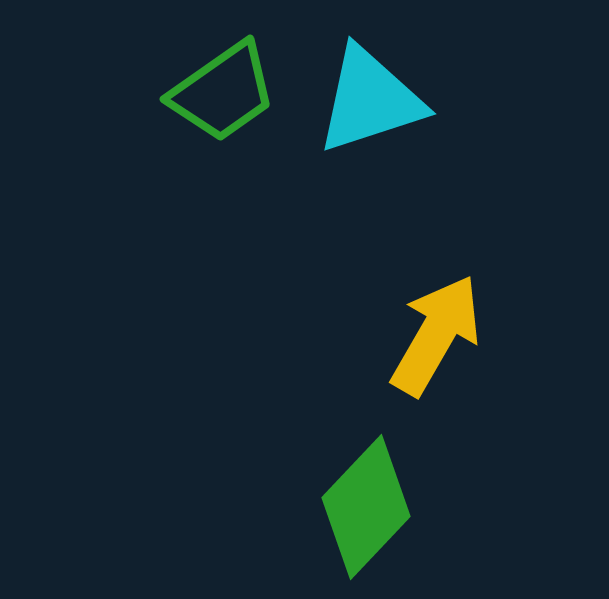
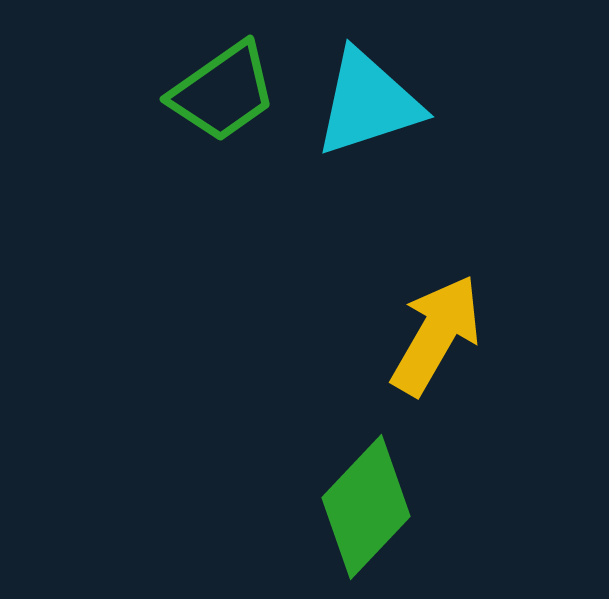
cyan triangle: moved 2 px left, 3 px down
